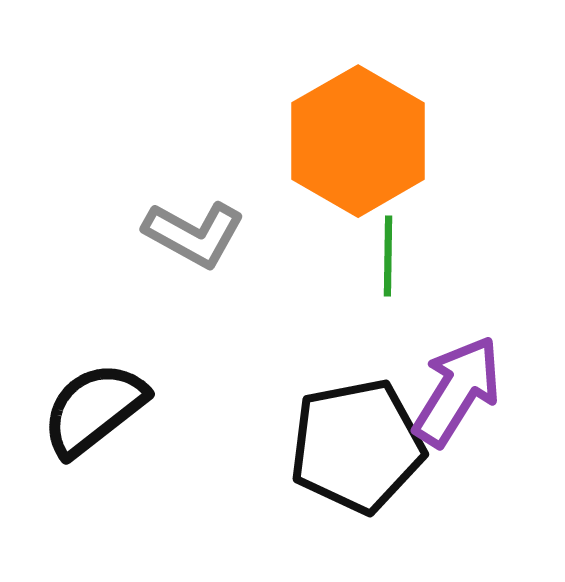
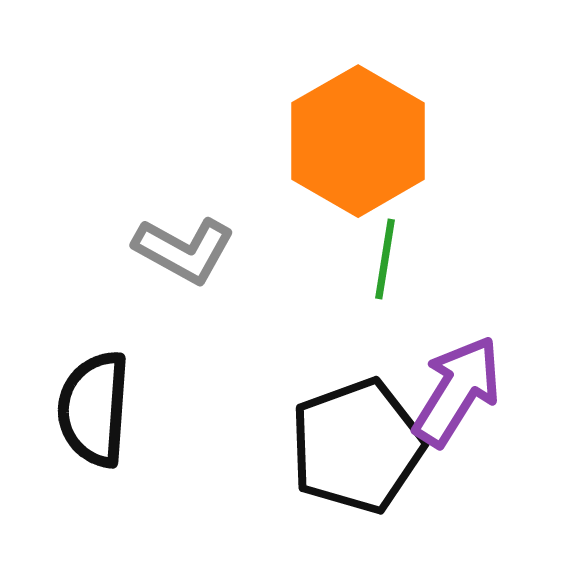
gray L-shape: moved 10 px left, 16 px down
green line: moved 3 px left, 3 px down; rotated 8 degrees clockwise
black semicircle: rotated 48 degrees counterclockwise
black pentagon: rotated 9 degrees counterclockwise
